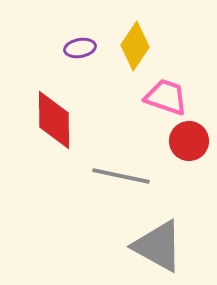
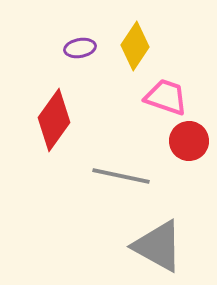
red diamond: rotated 36 degrees clockwise
